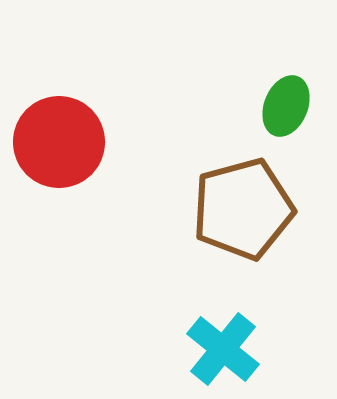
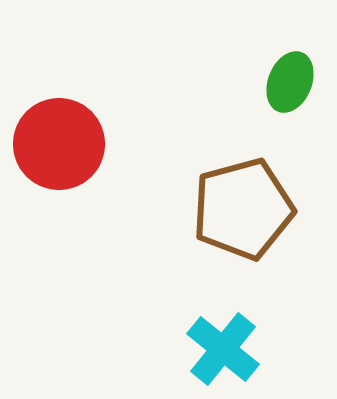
green ellipse: moved 4 px right, 24 px up
red circle: moved 2 px down
